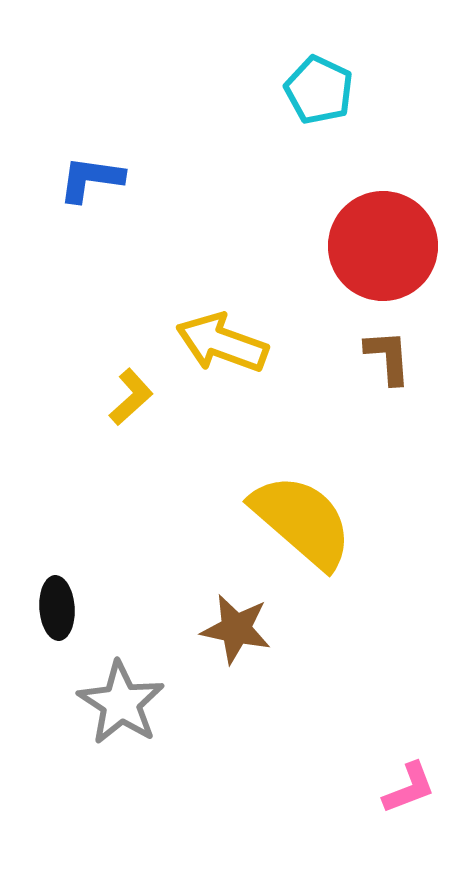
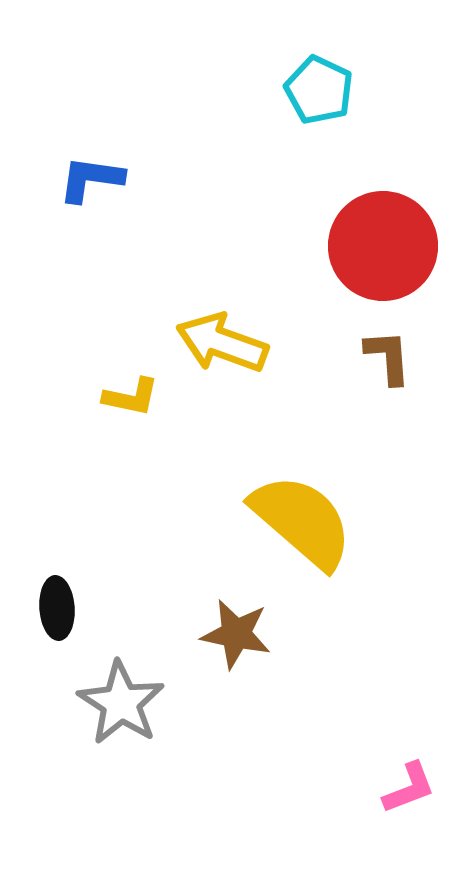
yellow L-shape: rotated 54 degrees clockwise
brown star: moved 5 px down
